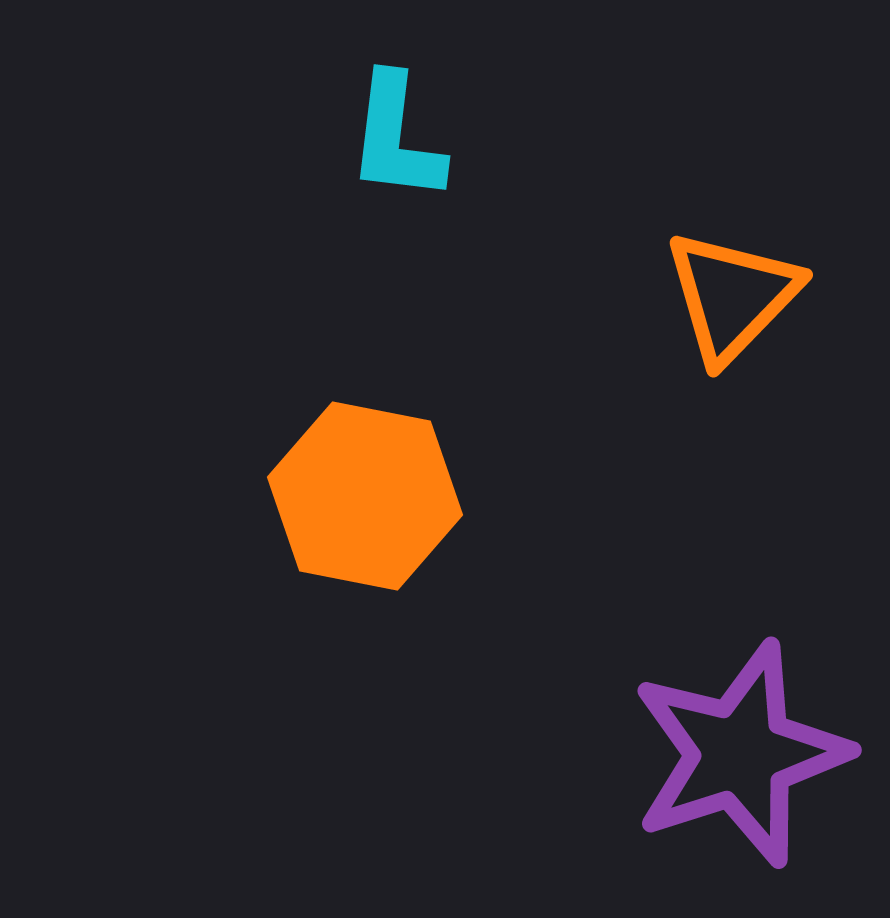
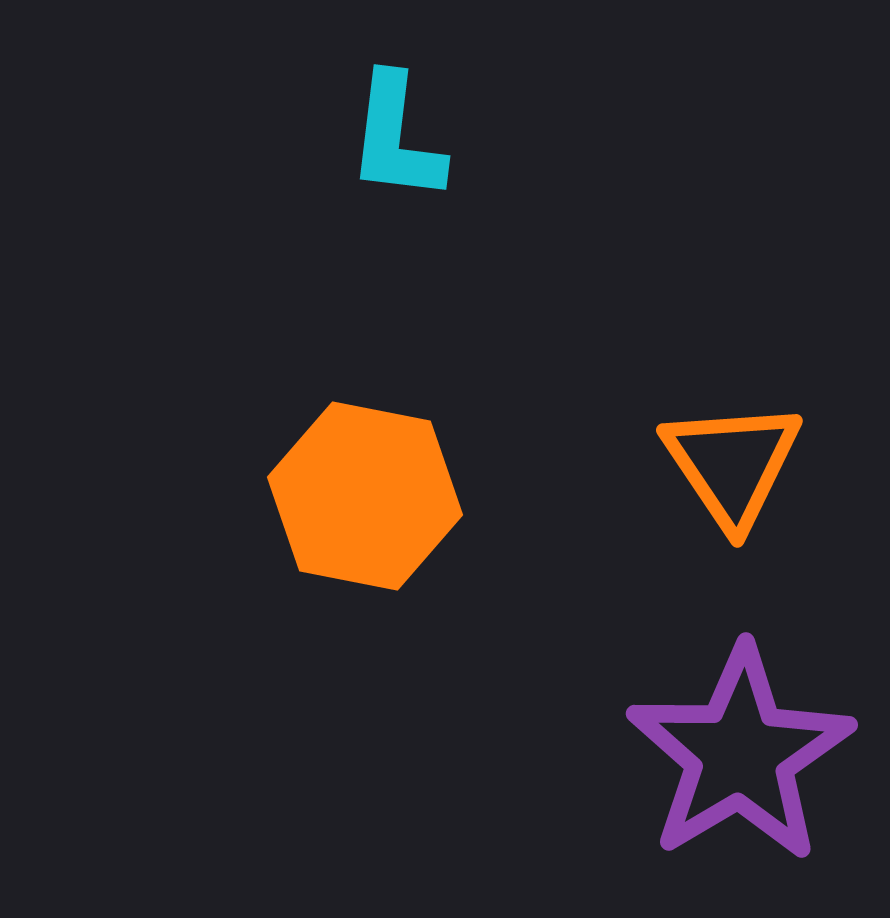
orange triangle: moved 168 px down; rotated 18 degrees counterclockwise
purple star: rotated 13 degrees counterclockwise
